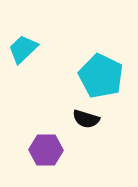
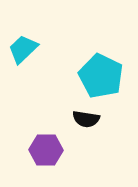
black semicircle: rotated 8 degrees counterclockwise
